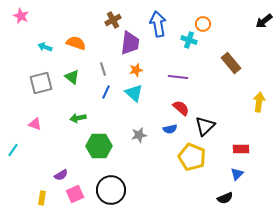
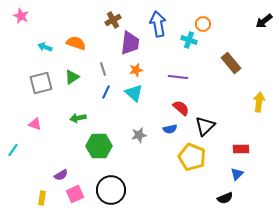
green triangle: rotated 49 degrees clockwise
